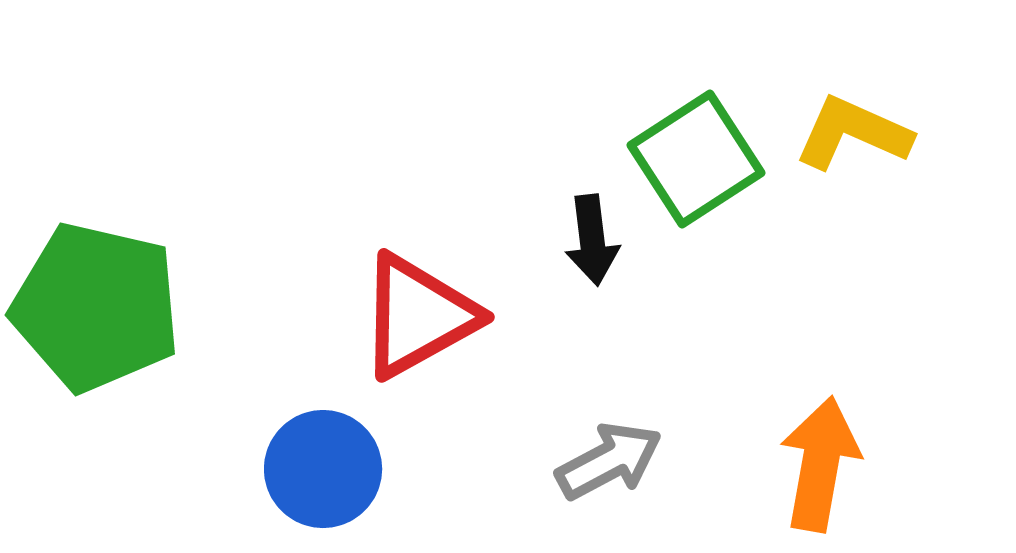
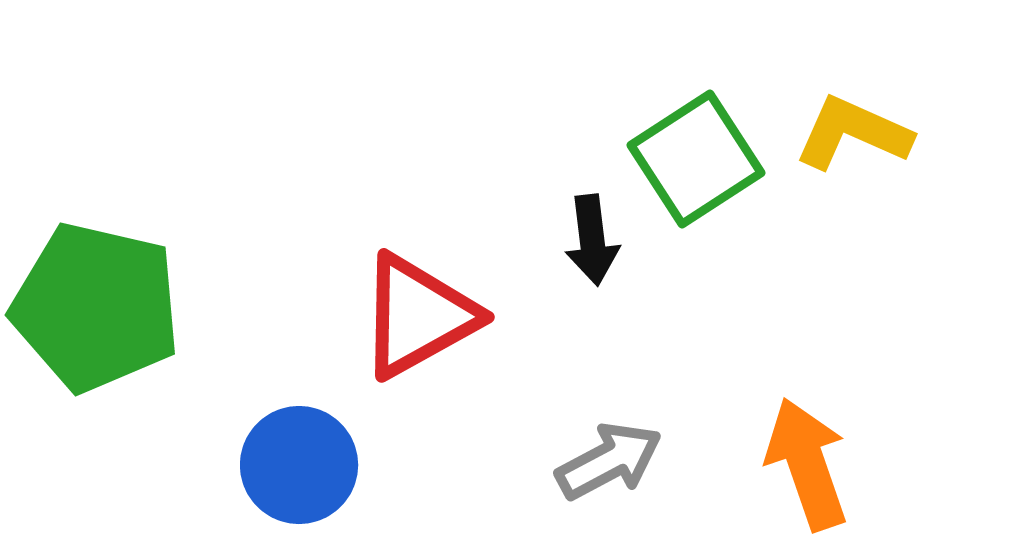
orange arrow: moved 13 px left; rotated 29 degrees counterclockwise
blue circle: moved 24 px left, 4 px up
